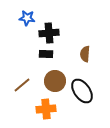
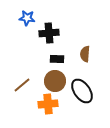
black rectangle: moved 11 px right, 5 px down
orange cross: moved 2 px right, 5 px up
